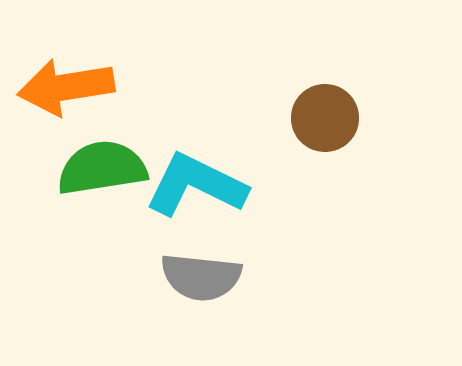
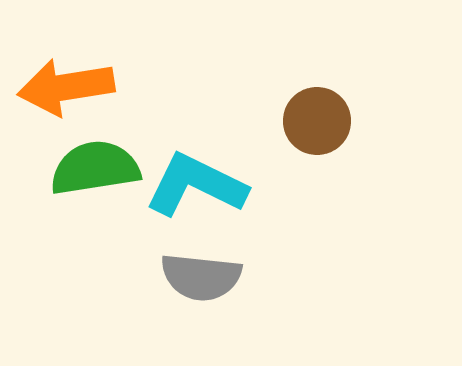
brown circle: moved 8 px left, 3 px down
green semicircle: moved 7 px left
